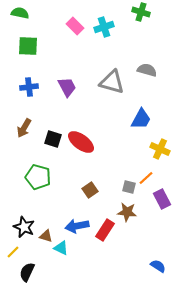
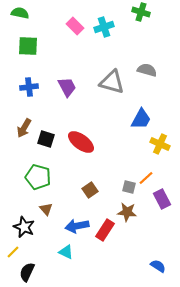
black square: moved 7 px left
yellow cross: moved 5 px up
brown triangle: moved 27 px up; rotated 32 degrees clockwise
cyan triangle: moved 5 px right, 4 px down
